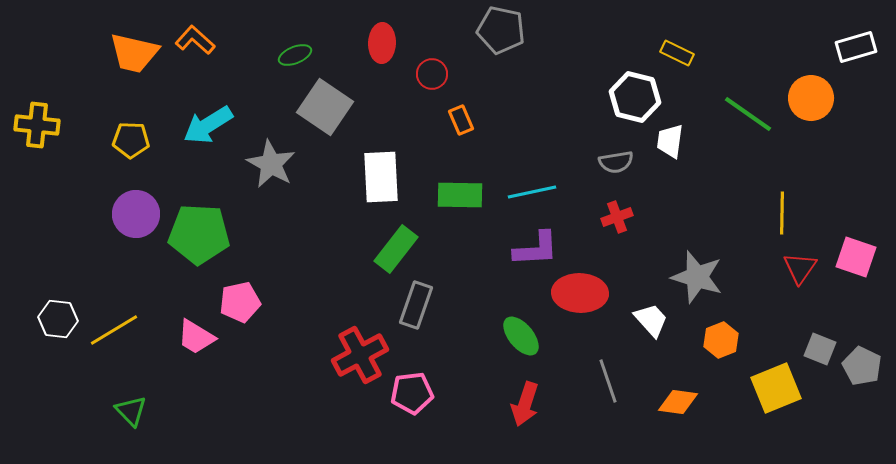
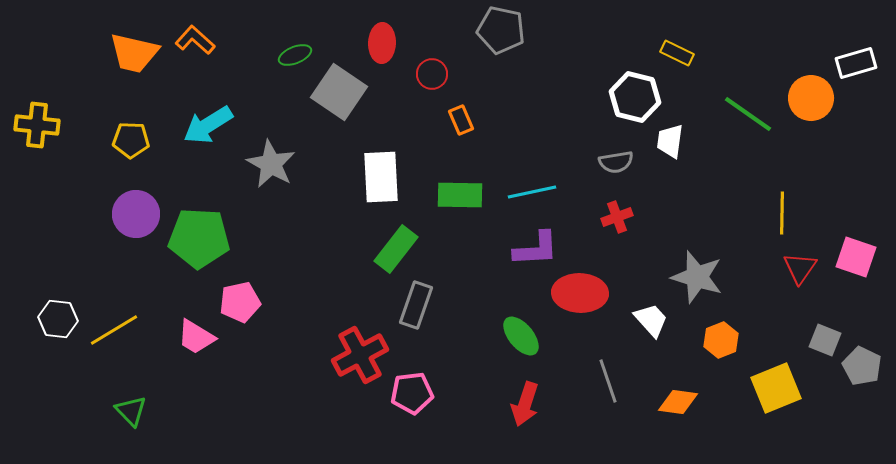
white rectangle at (856, 47): moved 16 px down
gray square at (325, 107): moved 14 px right, 15 px up
green pentagon at (199, 234): moved 4 px down
gray square at (820, 349): moved 5 px right, 9 px up
